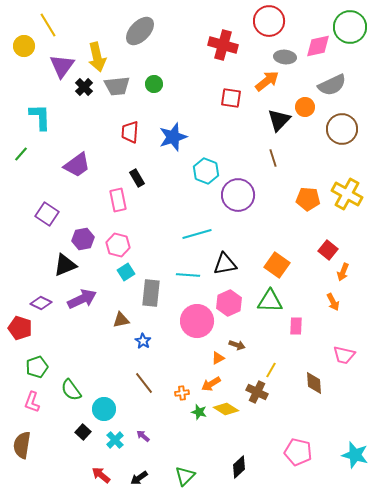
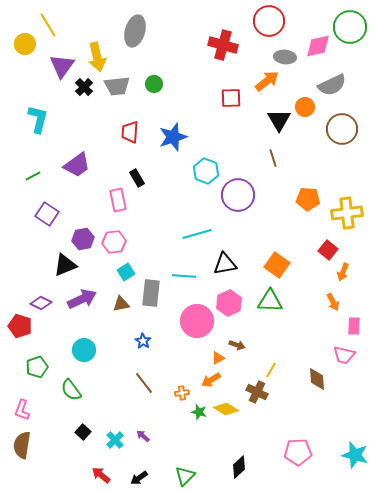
gray ellipse at (140, 31): moved 5 px left; rotated 28 degrees counterclockwise
yellow circle at (24, 46): moved 1 px right, 2 px up
red square at (231, 98): rotated 10 degrees counterclockwise
cyan L-shape at (40, 117): moved 2 px left, 2 px down; rotated 16 degrees clockwise
black triangle at (279, 120): rotated 15 degrees counterclockwise
green line at (21, 154): moved 12 px right, 22 px down; rotated 21 degrees clockwise
yellow cross at (347, 194): moved 19 px down; rotated 36 degrees counterclockwise
pink hexagon at (118, 245): moved 4 px left, 3 px up; rotated 20 degrees counterclockwise
cyan line at (188, 275): moved 4 px left, 1 px down
brown triangle at (121, 320): moved 16 px up
pink rectangle at (296, 326): moved 58 px right
red pentagon at (20, 328): moved 2 px up
brown diamond at (314, 383): moved 3 px right, 4 px up
orange arrow at (211, 384): moved 4 px up
pink L-shape at (32, 402): moved 10 px left, 8 px down
cyan circle at (104, 409): moved 20 px left, 59 px up
pink pentagon at (298, 452): rotated 16 degrees counterclockwise
